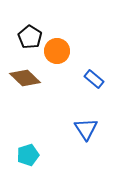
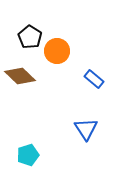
brown diamond: moved 5 px left, 2 px up
